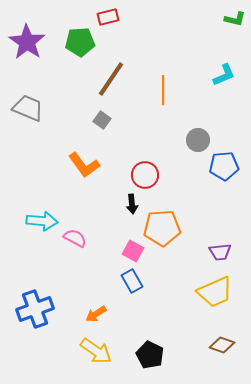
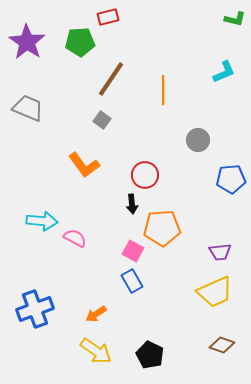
cyan L-shape: moved 3 px up
blue pentagon: moved 7 px right, 13 px down
